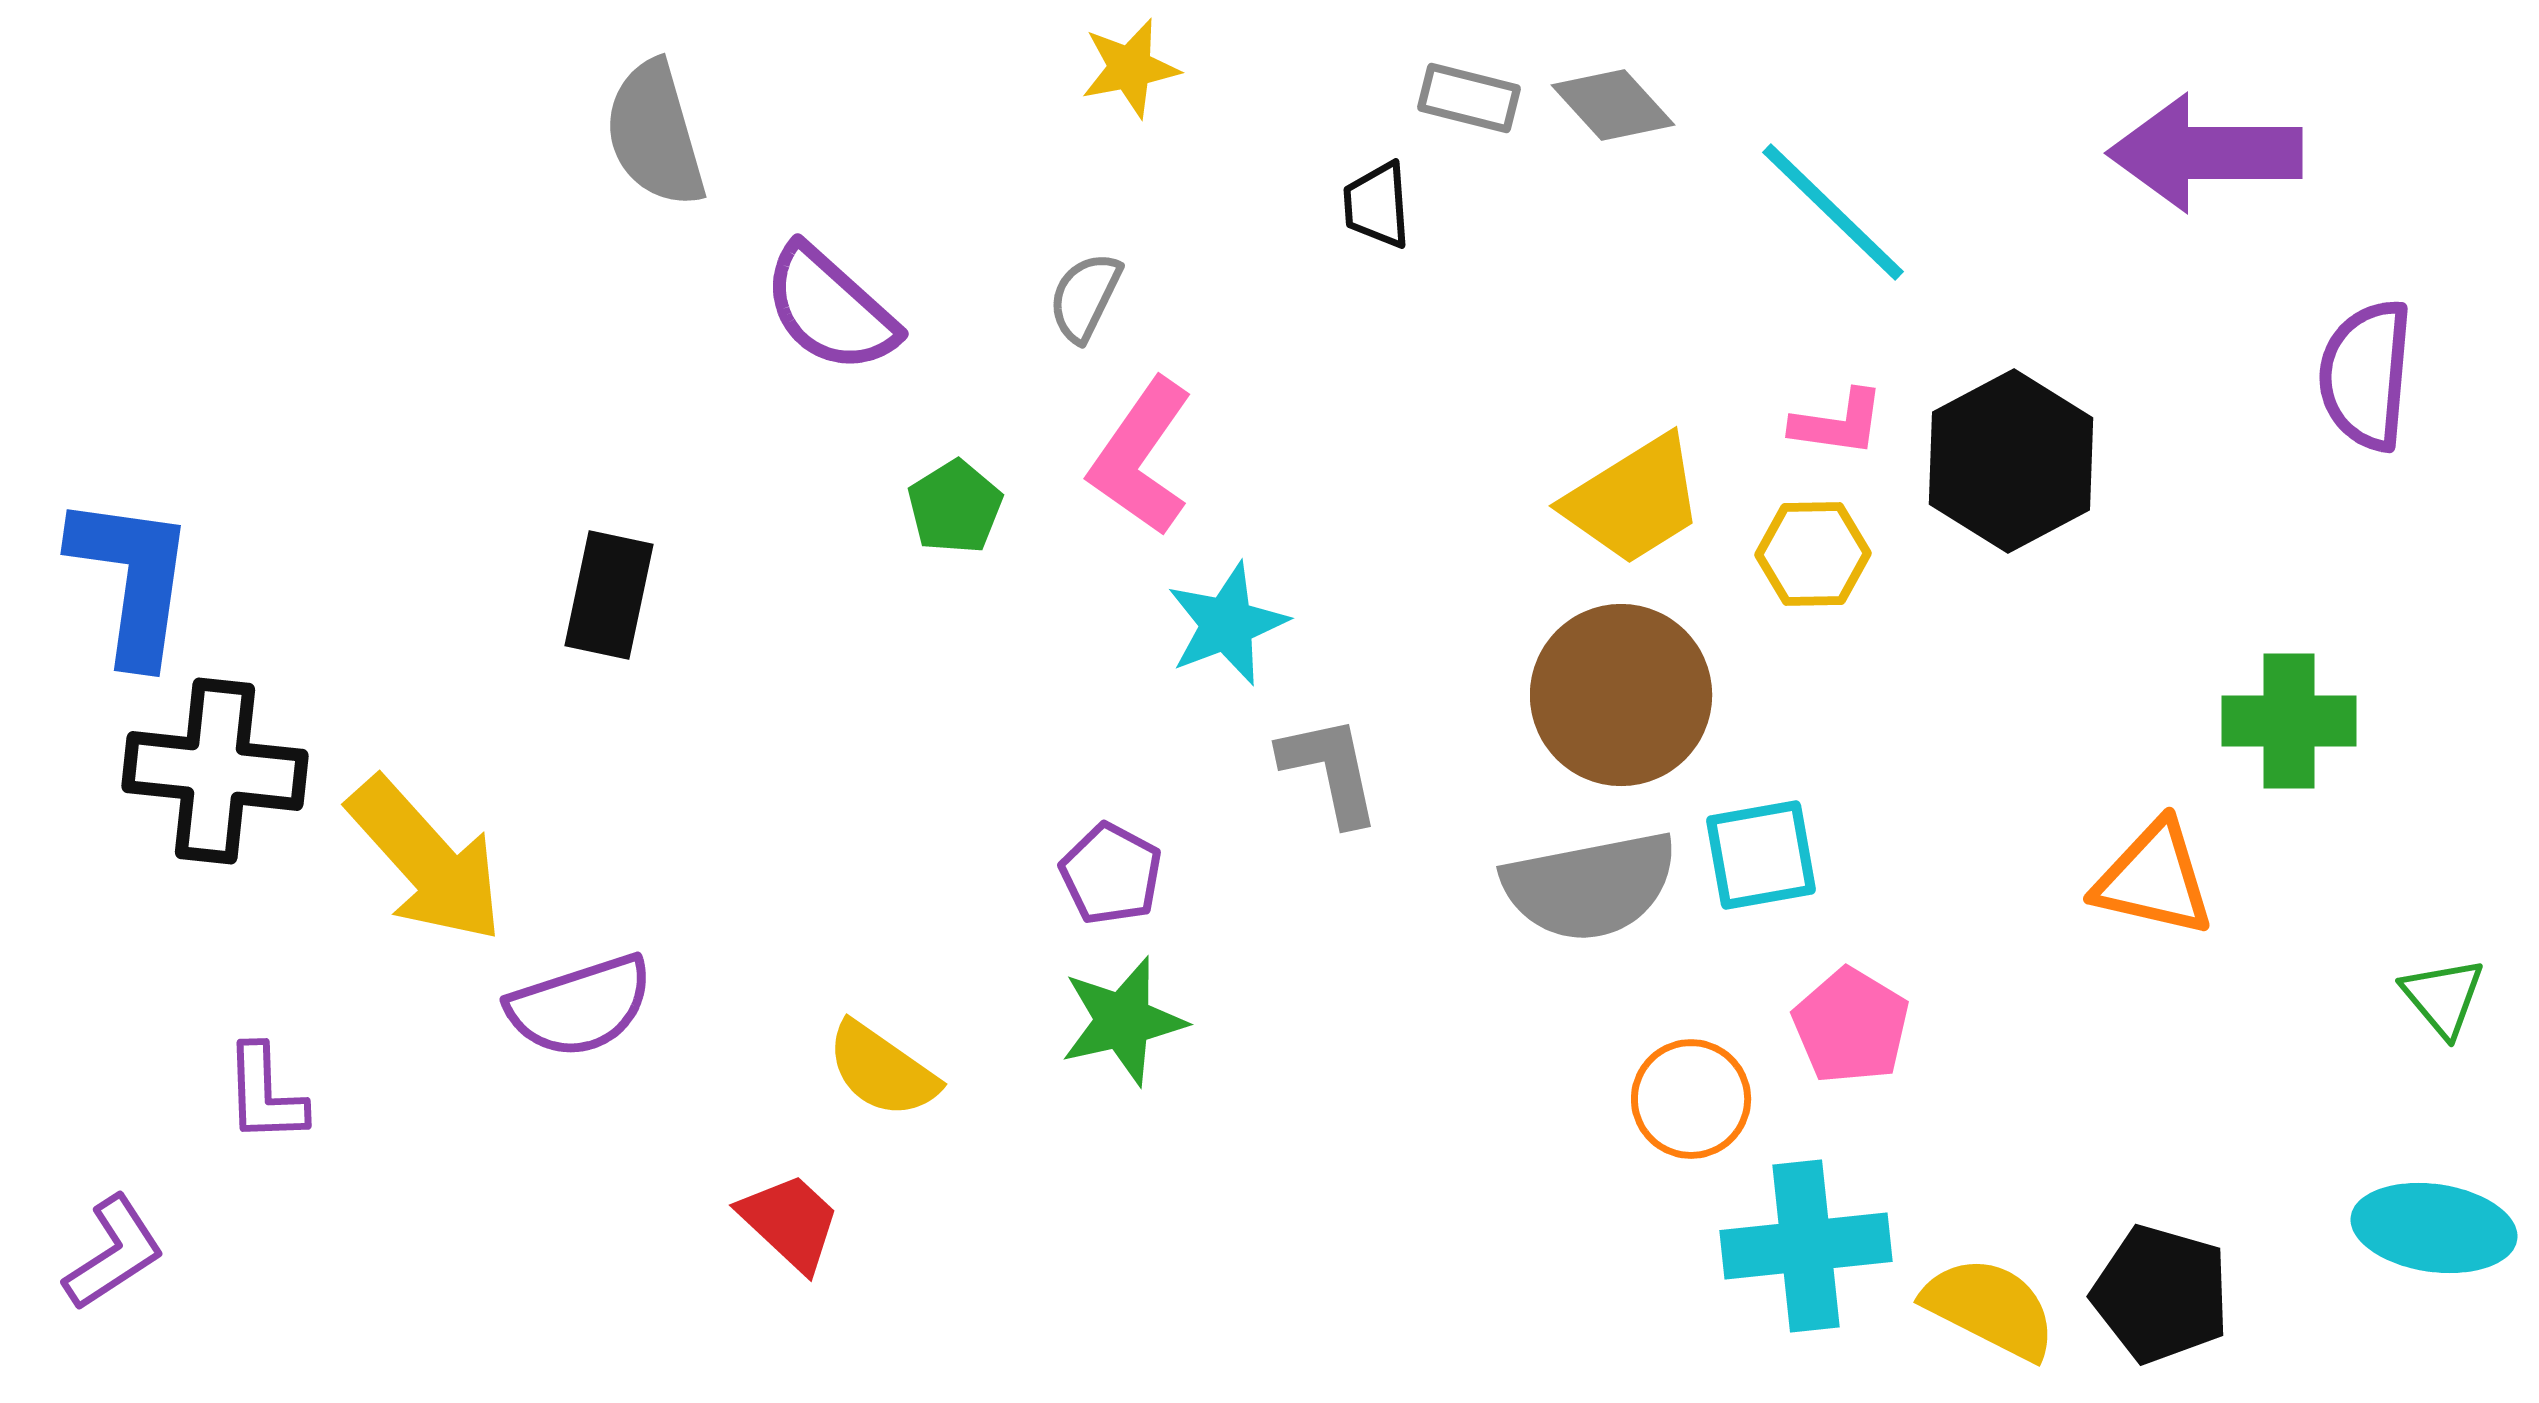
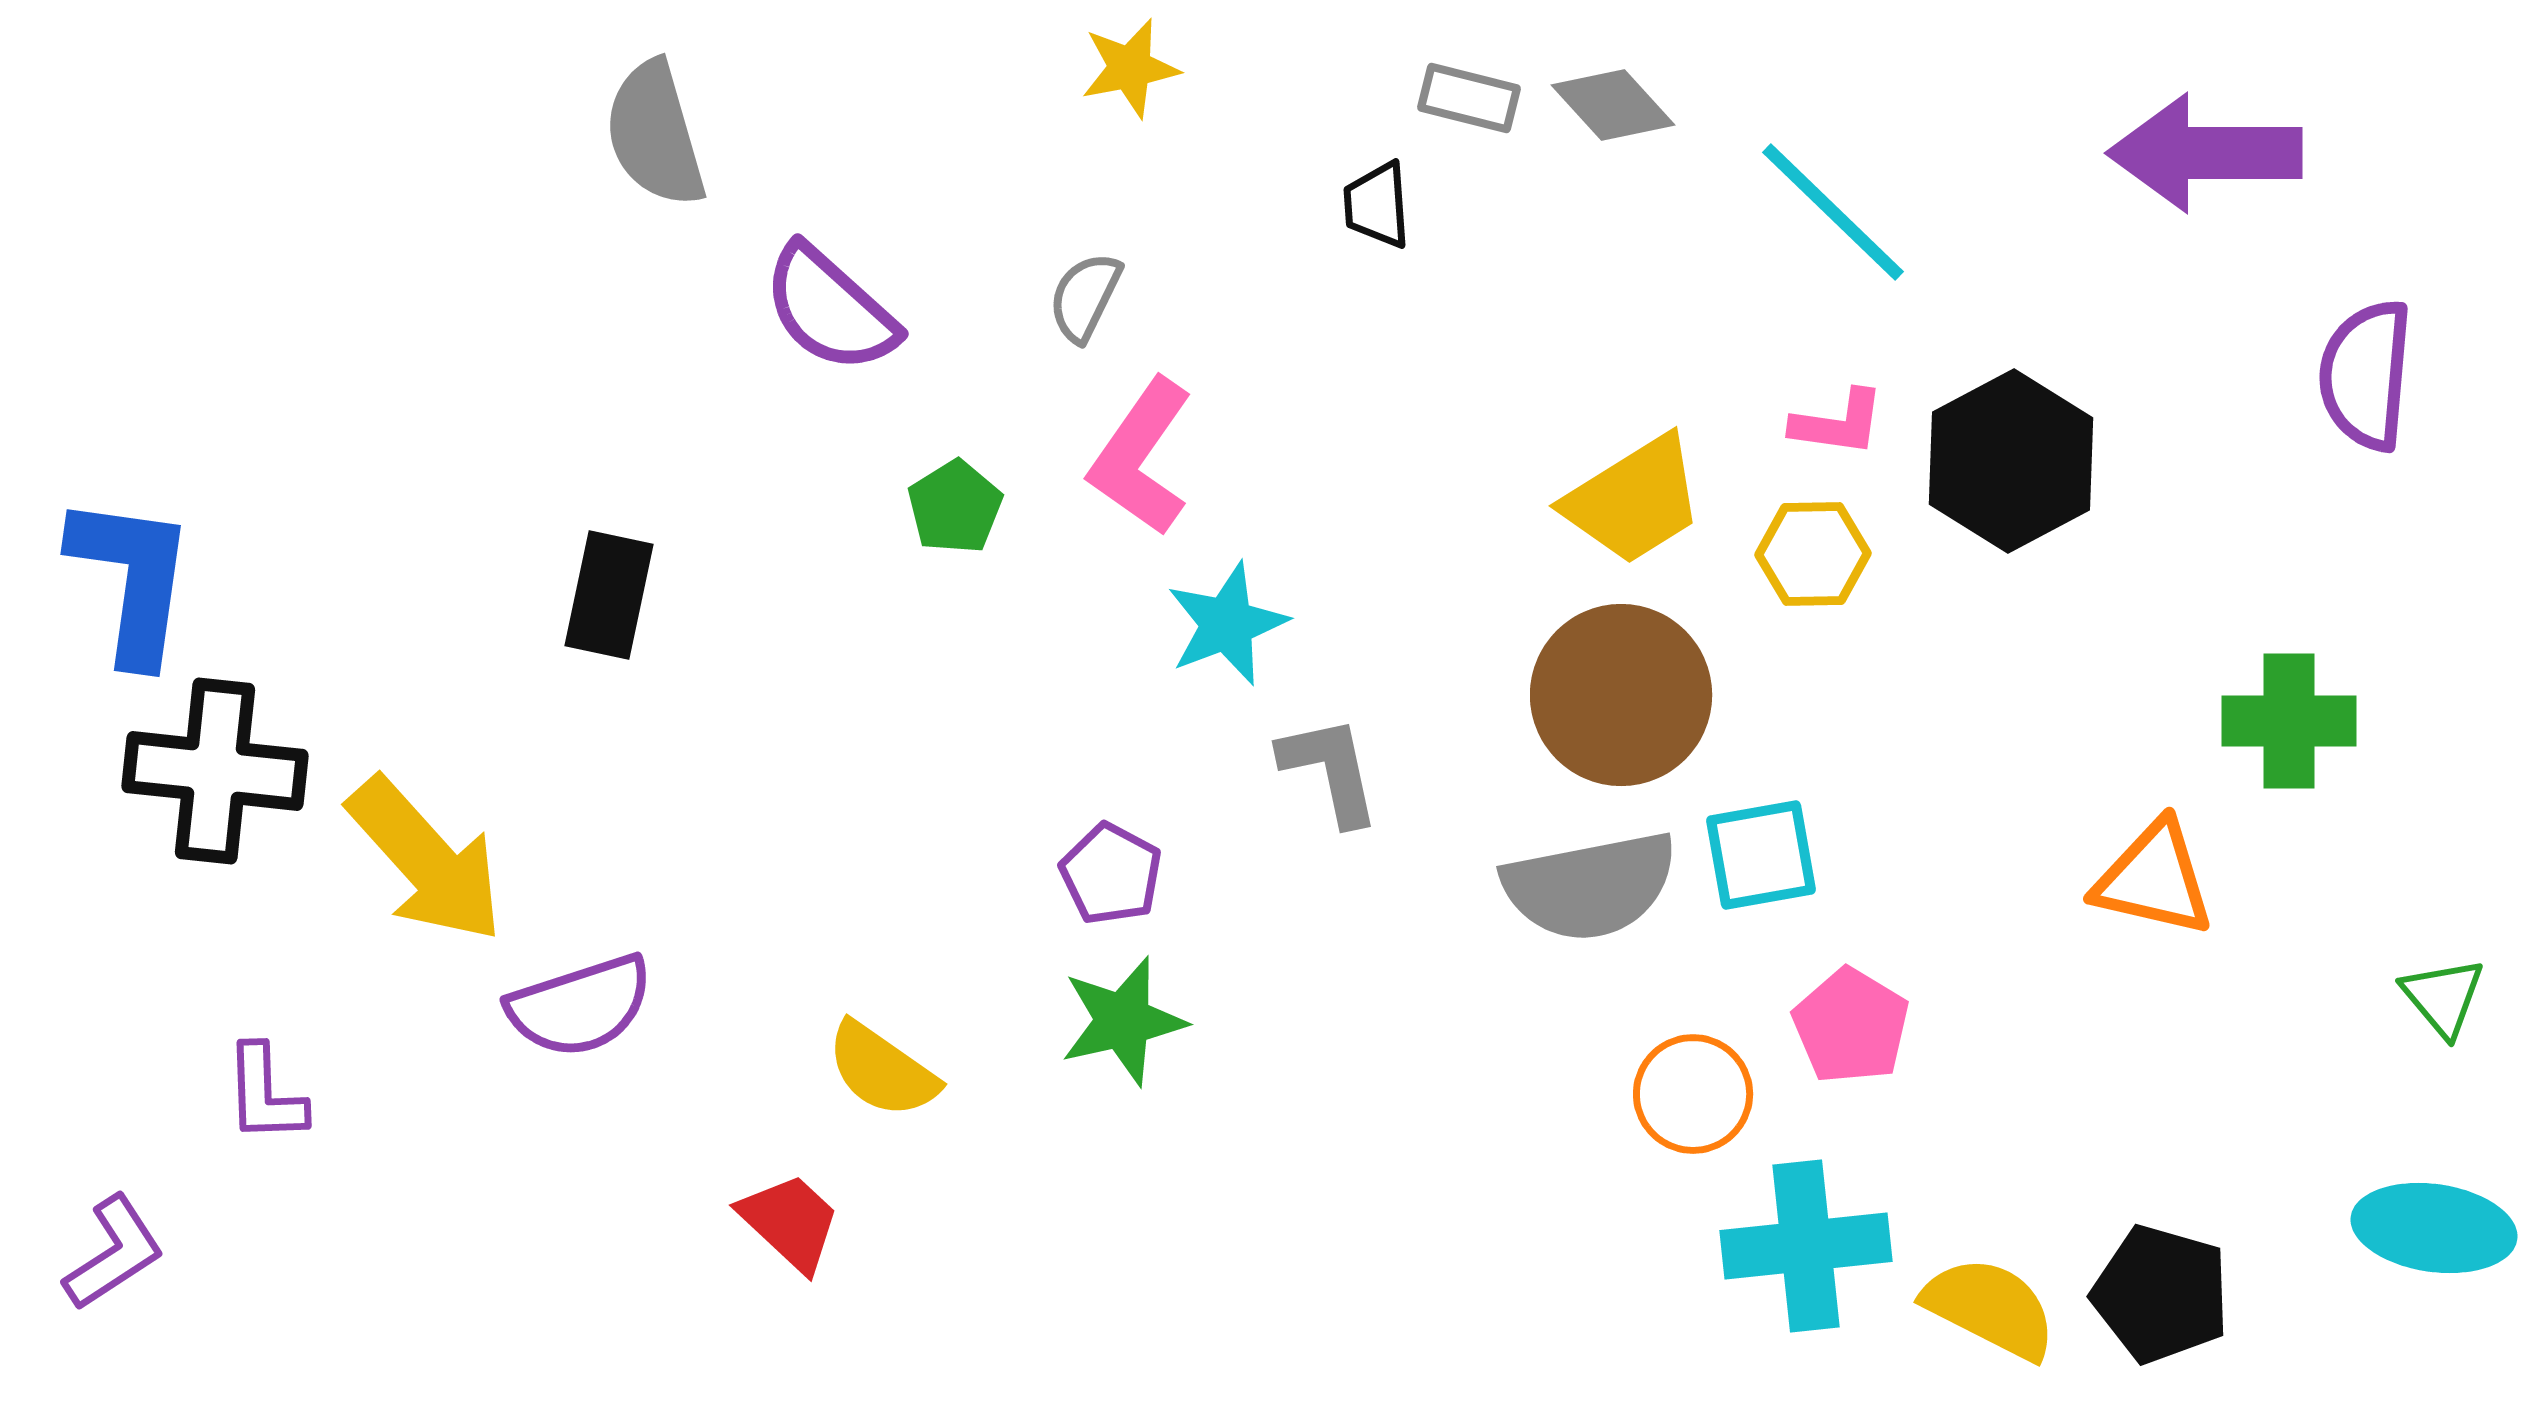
orange circle at (1691, 1099): moved 2 px right, 5 px up
